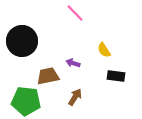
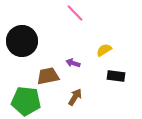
yellow semicircle: rotated 91 degrees clockwise
